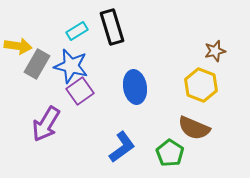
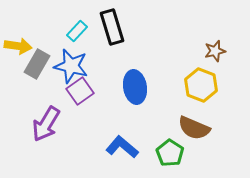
cyan rectangle: rotated 15 degrees counterclockwise
blue L-shape: rotated 104 degrees counterclockwise
